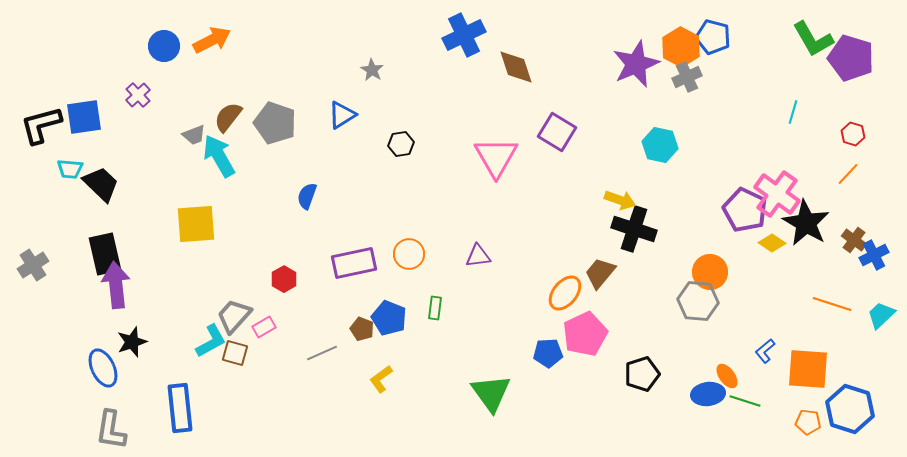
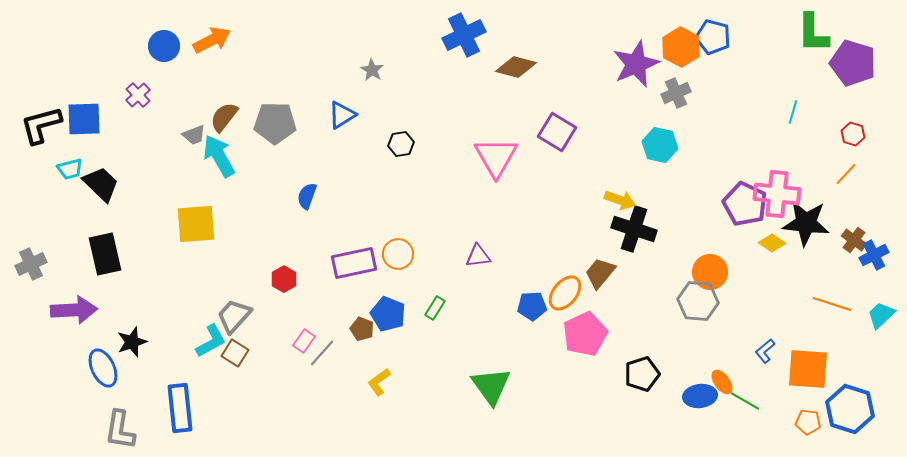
green L-shape at (813, 39): moved 6 px up; rotated 30 degrees clockwise
purple pentagon at (851, 58): moved 2 px right, 5 px down
brown diamond at (516, 67): rotated 57 degrees counterclockwise
gray cross at (687, 77): moved 11 px left, 16 px down
blue square at (84, 117): moved 2 px down; rotated 6 degrees clockwise
brown semicircle at (228, 117): moved 4 px left
gray pentagon at (275, 123): rotated 18 degrees counterclockwise
cyan trapezoid at (70, 169): rotated 20 degrees counterclockwise
orange line at (848, 174): moved 2 px left
pink cross at (777, 194): rotated 30 degrees counterclockwise
purple pentagon at (745, 210): moved 6 px up
black star at (806, 223): rotated 24 degrees counterclockwise
orange circle at (409, 254): moved 11 px left
gray cross at (33, 265): moved 2 px left, 1 px up; rotated 8 degrees clockwise
purple arrow at (116, 285): moved 42 px left, 25 px down; rotated 93 degrees clockwise
green rectangle at (435, 308): rotated 25 degrees clockwise
blue pentagon at (389, 318): moved 1 px left, 4 px up
pink rectangle at (264, 327): moved 40 px right, 14 px down; rotated 25 degrees counterclockwise
brown square at (235, 353): rotated 16 degrees clockwise
gray line at (322, 353): rotated 24 degrees counterclockwise
blue pentagon at (548, 353): moved 16 px left, 47 px up
orange ellipse at (727, 376): moved 5 px left, 6 px down
yellow L-shape at (381, 379): moved 2 px left, 3 px down
green triangle at (491, 393): moved 7 px up
blue ellipse at (708, 394): moved 8 px left, 2 px down
green line at (745, 401): rotated 12 degrees clockwise
gray L-shape at (111, 430): moved 9 px right
